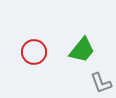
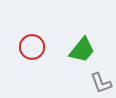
red circle: moved 2 px left, 5 px up
